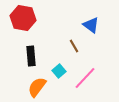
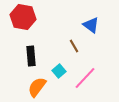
red hexagon: moved 1 px up
